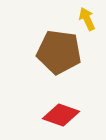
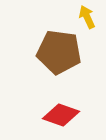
yellow arrow: moved 2 px up
